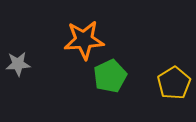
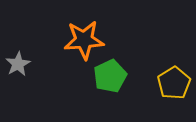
gray star: rotated 25 degrees counterclockwise
